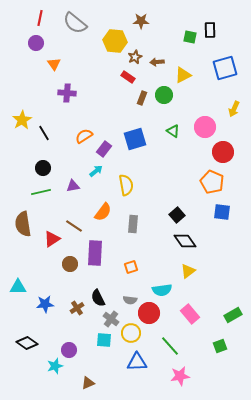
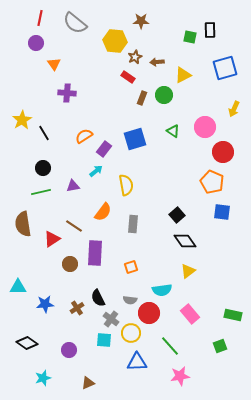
green rectangle at (233, 315): rotated 42 degrees clockwise
cyan star at (55, 366): moved 12 px left, 12 px down
